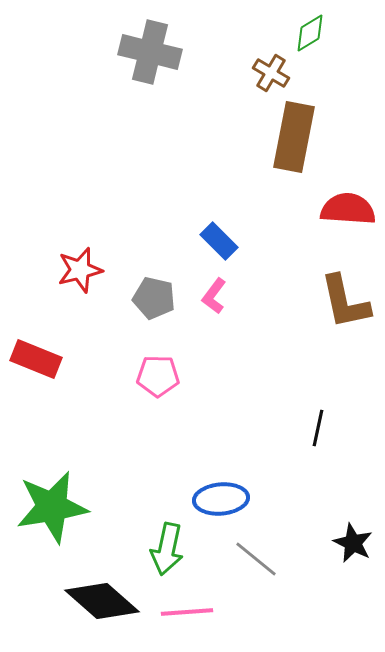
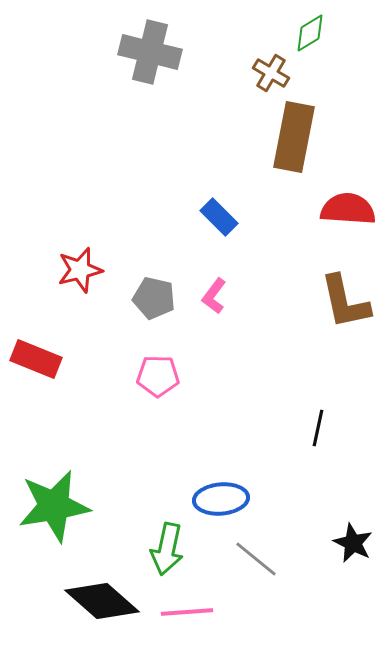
blue rectangle: moved 24 px up
green star: moved 2 px right, 1 px up
